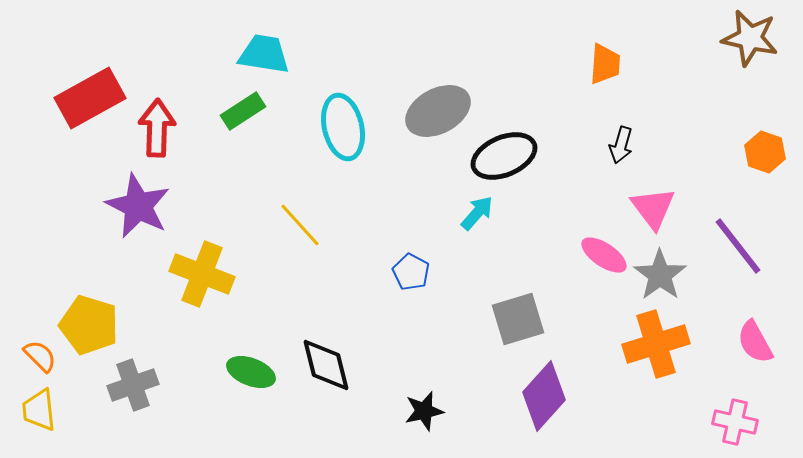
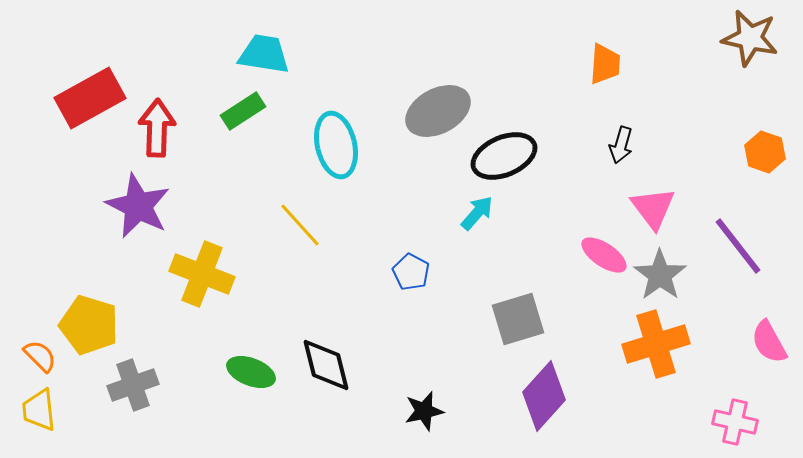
cyan ellipse: moved 7 px left, 18 px down
pink semicircle: moved 14 px right
